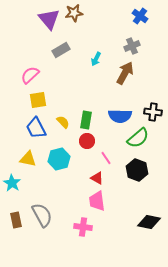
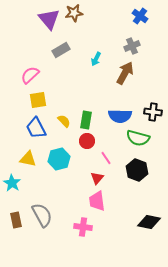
yellow semicircle: moved 1 px right, 1 px up
green semicircle: rotated 55 degrees clockwise
red triangle: rotated 40 degrees clockwise
